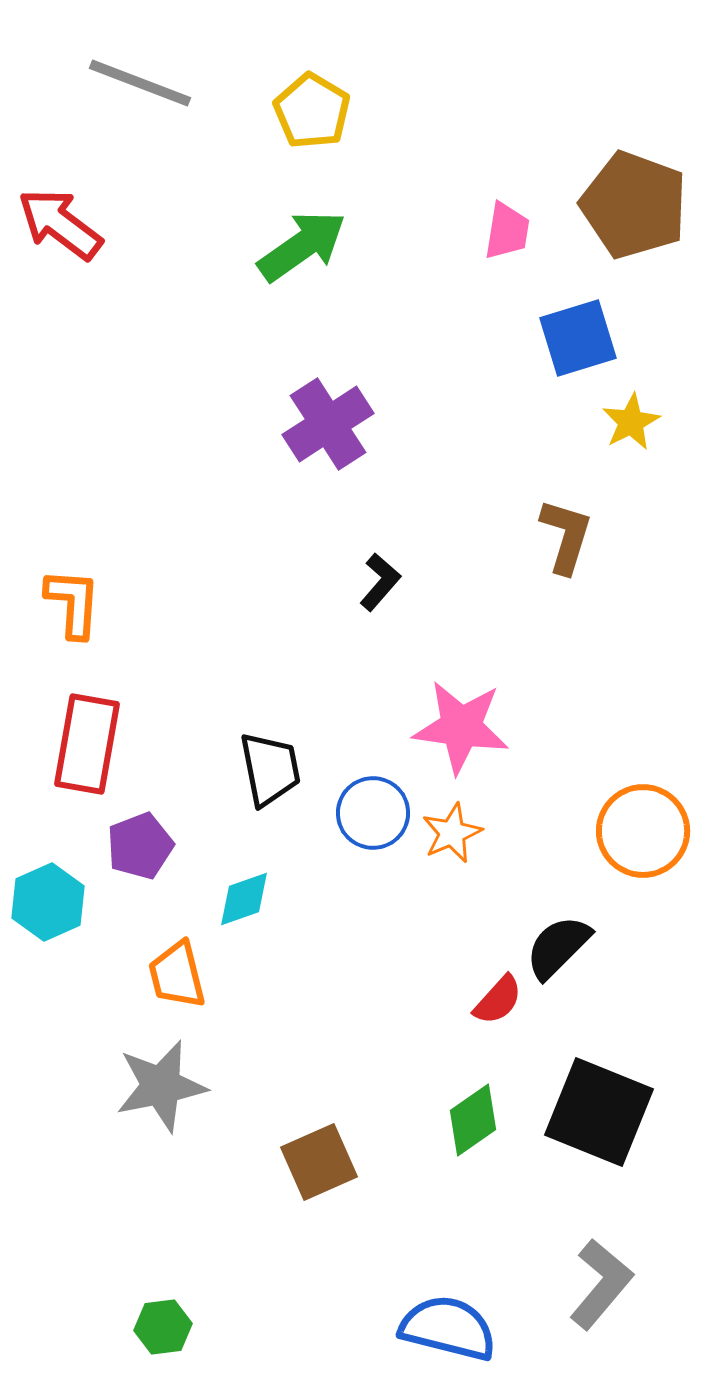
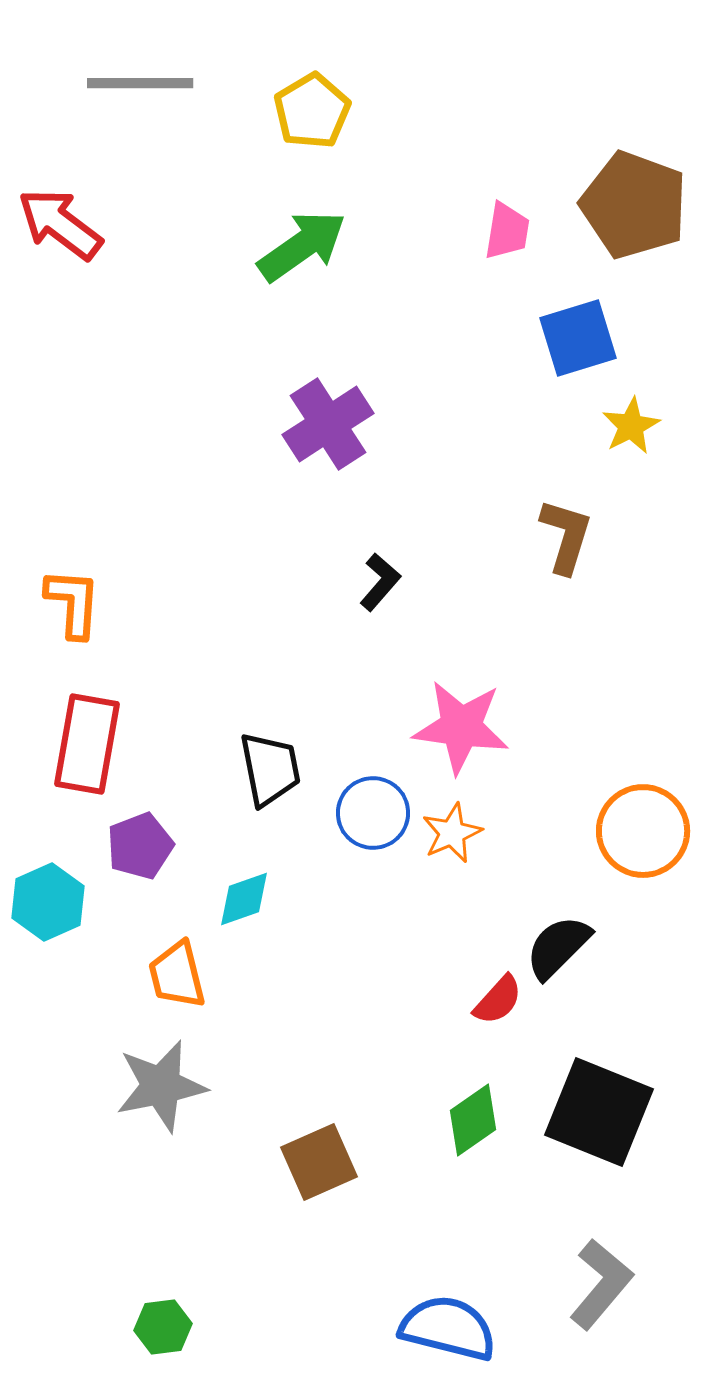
gray line: rotated 21 degrees counterclockwise
yellow pentagon: rotated 10 degrees clockwise
yellow star: moved 4 px down
